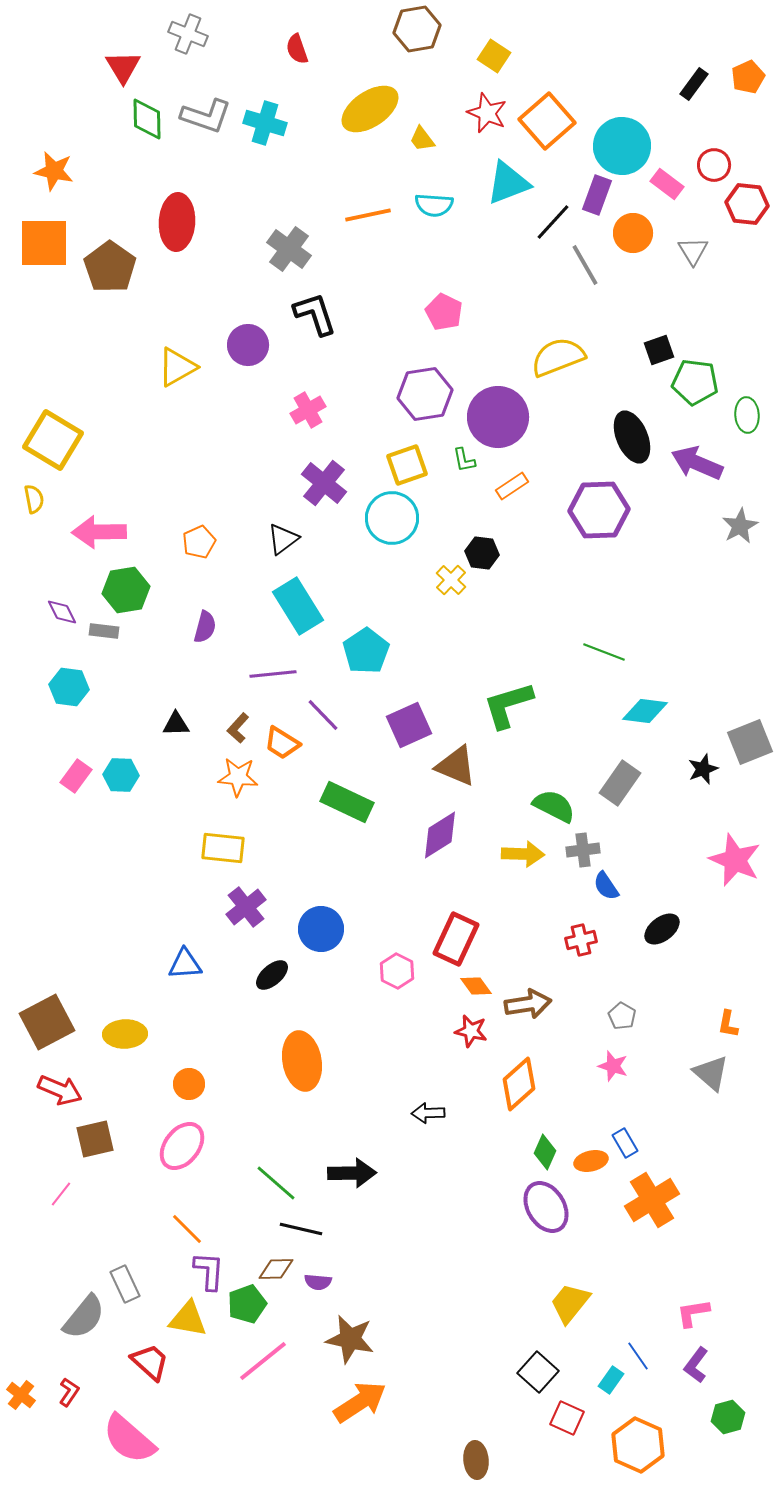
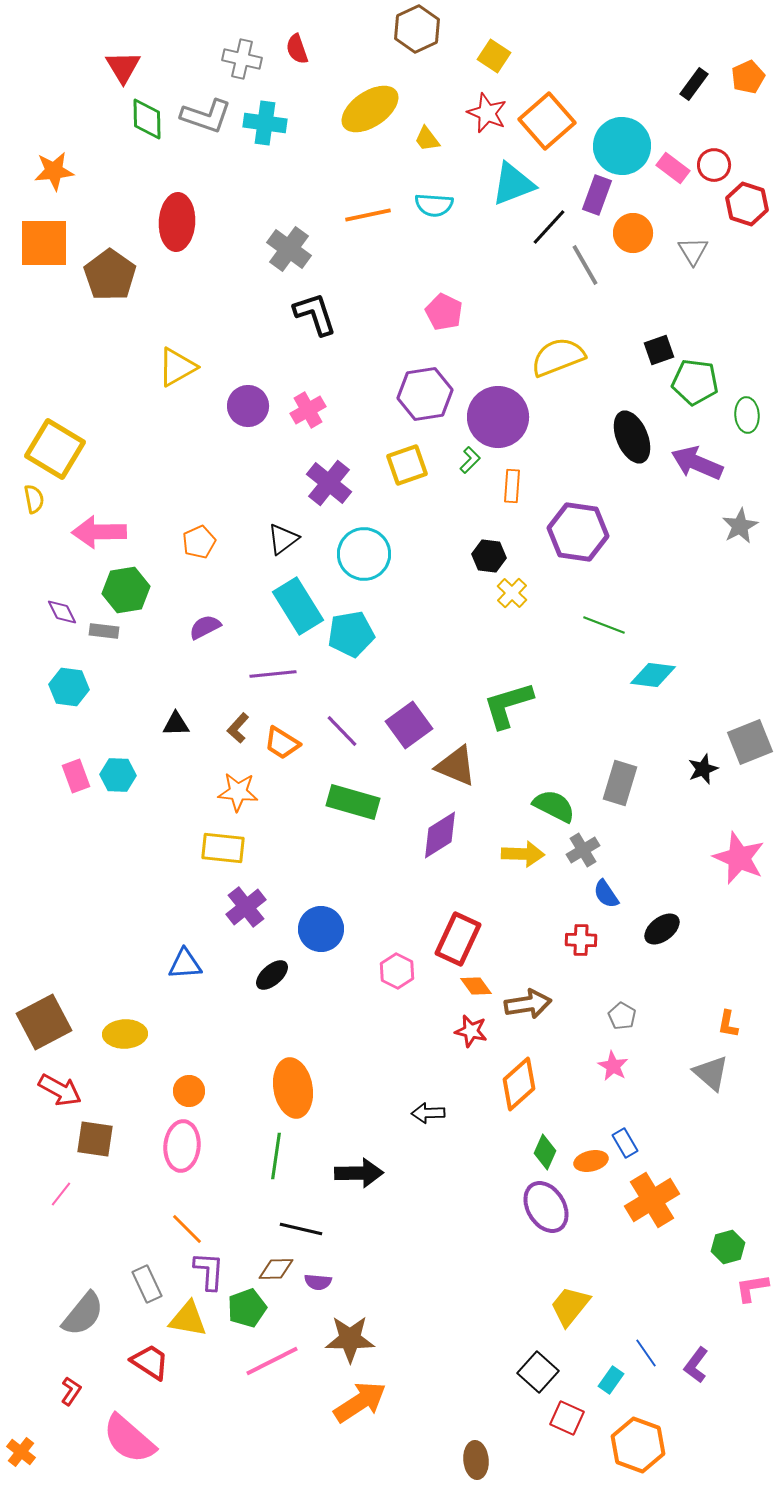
brown hexagon at (417, 29): rotated 15 degrees counterclockwise
gray cross at (188, 34): moved 54 px right, 25 px down; rotated 9 degrees counterclockwise
cyan cross at (265, 123): rotated 9 degrees counterclockwise
yellow trapezoid at (422, 139): moved 5 px right
orange star at (54, 171): rotated 18 degrees counterclockwise
cyan triangle at (508, 183): moved 5 px right, 1 px down
pink rectangle at (667, 184): moved 6 px right, 16 px up
red hexagon at (747, 204): rotated 12 degrees clockwise
black line at (553, 222): moved 4 px left, 5 px down
brown pentagon at (110, 267): moved 8 px down
purple circle at (248, 345): moved 61 px down
yellow square at (53, 440): moved 2 px right, 9 px down
green L-shape at (464, 460): moved 6 px right; rotated 124 degrees counterclockwise
purple cross at (324, 483): moved 5 px right
orange rectangle at (512, 486): rotated 52 degrees counterclockwise
purple hexagon at (599, 510): moved 21 px left, 22 px down; rotated 10 degrees clockwise
cyan circle at (392, 518): moved 28 px left, 36 px down
black hexagon at (482, 553): moved 7 px right, 3 px down
yellow cross at (451, 580): moved 61 px right, 13 px down
purple semicircle at (205, 627): rotated 132 degrees counterclockwise
cyan pentagon at (366, 651): moved 15 px left, 17 px up; rotated 24 degrees clockwise
green line at (604, 652): moved 27 px up
cyan diamond at (645, 711): moved 8 px right, 36 px up
purple line at (323, 715): moved 19 px right, 16 px down
purple square at (409, 725): rotated 12 degrees counterclockwise
cyan hexagon at (121, 775): moved 3 px left
pink rectangle at (76, 776): rotated 56 degrees counterclockwise
orange star at (238, 777): moved 15 px down
gray rectangle at (620, 783): rotated 18 degrees counterclockwise
green rectangle at (347, 802): moved 6 px right; rotated 9 degrees counterclockwise
gray cross at (583, 850): rotated 24 degrees counterclockwise
pink star at (735, 860): moved 4 px right, 2 px up
blue semicircle at (606, 886): moved 8 px down
red rectangle at (456, 939): moved 2 px right
red cross at (581, 940): rotated 16 degrees clockwise
brown square at (47, 1022): moved 3 px left
orange ellipse at (302, 1061): moved 9 px left, 27 px down
pink star at (613, 1066): rotated 12 degrees clockwise
orange circle at (189, 1084): moved 7 px down
red arrow at (60, 1090): rotated 6 degrees clockwise
brown square at (95, 1139): rotated 21 degrees clockwise
pink ellipse at (182, 1146): rotated 33 degrees counterclockwise
black arrow at (352, 1173): moved 7 px right
green line at (276, 1183): moved 27 px up; rotated 57 degrees clockwise
gray rectangle at (125, 1284): moved 22 px right
yellow trapezoid at (570, 1303): moved 3 px down
green pentagon at (247, 1304): moved 4 px down
pink L-shape at (693, 1313): moved 59 px right, 25 px up
gray semicircle at (84, 1317): moved 1 px left, 3 px up
brown star at (350, 1339): rotated 12 degrees counterclockwise
blue line at (638, 1356): moved 8 px right, 3 px up
pink line at (263, 1361): moved 9 px right; rotated 12 degrees clockwise
red trapezoid at (150, 1362): rotated 9 degrees counterclockwise
red L-shape at (69, 1392): moved 2 px right, 1 px up
orange cross at (21, 1395): moved 57 px down
green hexagon at (728, 1417): moved 170 px up
orange hexagon at (638, 1445): rotated 4 degrees counterclockwise
